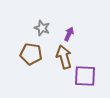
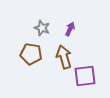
purple arrow: moved 1 px right, 5 px up
purple square: rotated 10 degrees counterclockwise
